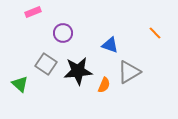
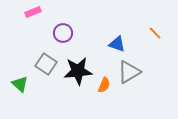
blue triangle: moved 7 px right, 1 px up
